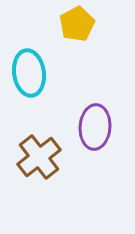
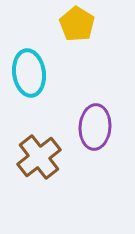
yellow pentagon: rotated 12 degrees counterclockwise
